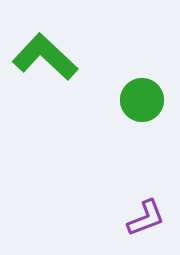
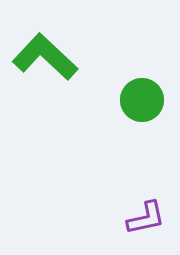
purple L-shape: rotated 9 degrees clockwise
